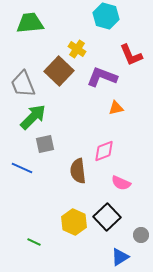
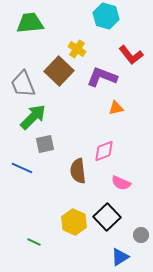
red L-shape: rotated 15 degrees counterclockwise
